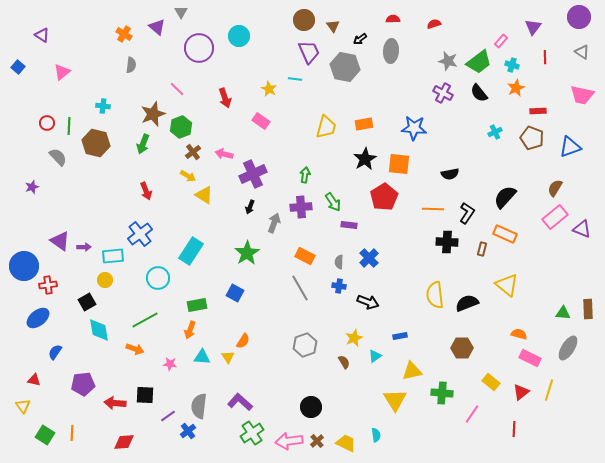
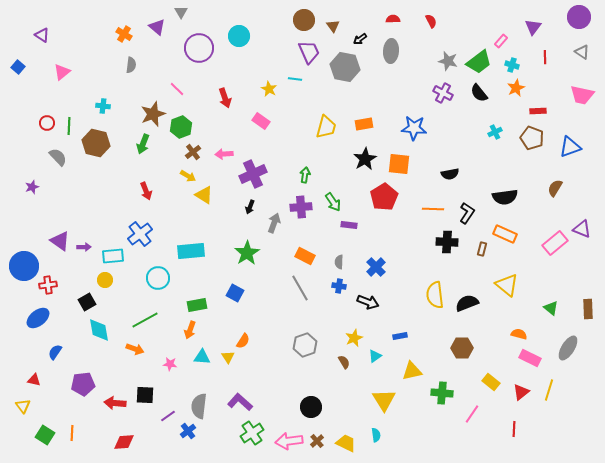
red semicircle at (434, 24): moved 3 px left, 3 px up; rotated 80 degrees clockwise
pink arrow at (224, 154): rotated 18 degrees counterclockwise
black semicircle at (505, 197): rotated 140 degrees counterclockwise
pink rectangle at (555, 217): moved 26 px down
cyan rectangle at (191, 251): rotated 52 degrees clockwise
blue cross at (369, 258): moved 7 px right, 9 px down
green triangle at (563, 313): moved 12 px left, 5 px up; rotated 35 degrees clockwise
yellow triangle at (395, 400): moved 11 px left
